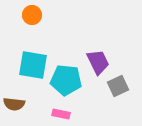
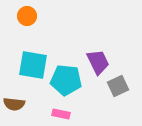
orange circle: moved 5 px left, 1 px down
